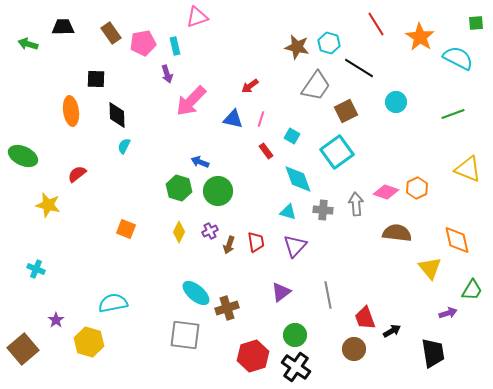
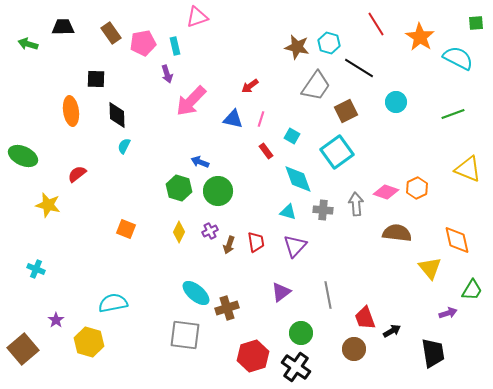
green circle at (295, 335): moved 6 px right, 2 px up
